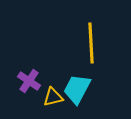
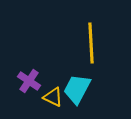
yellow triangle: rotated 40 degrees clockwise
